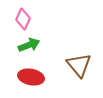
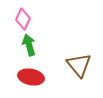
green arrow: rotated 85 degrees counterclockwise
